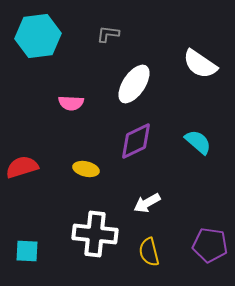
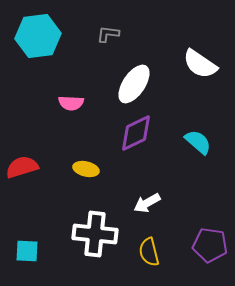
purple diamond: moved 8 px up
